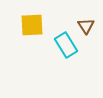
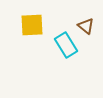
brown triangle: rotated 18 degrees counterclockwise
